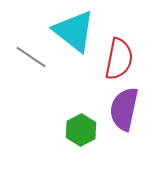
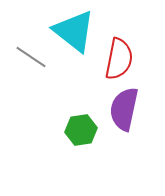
green hexagon: rotated 20 degrees clockwise
